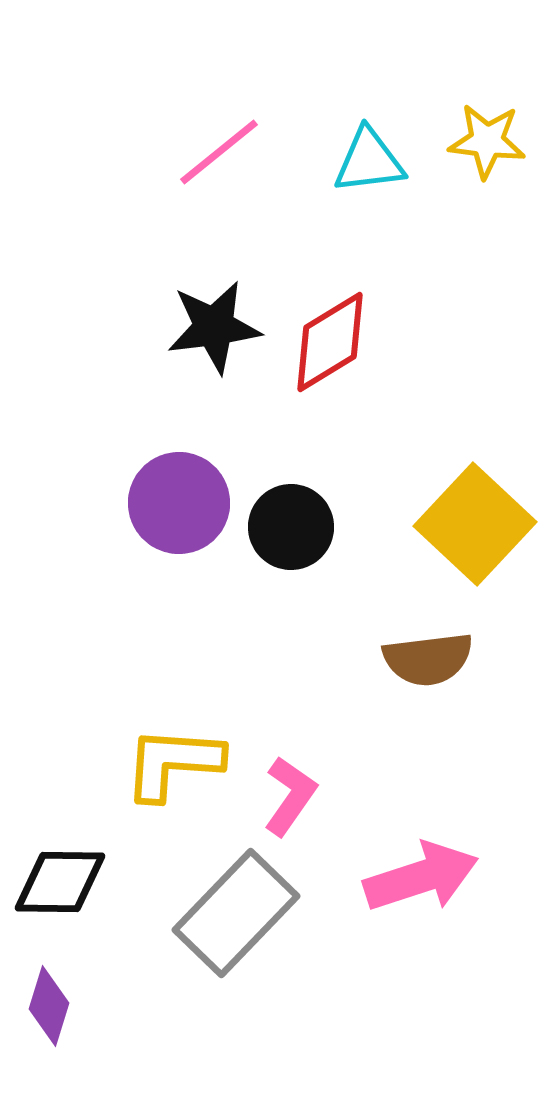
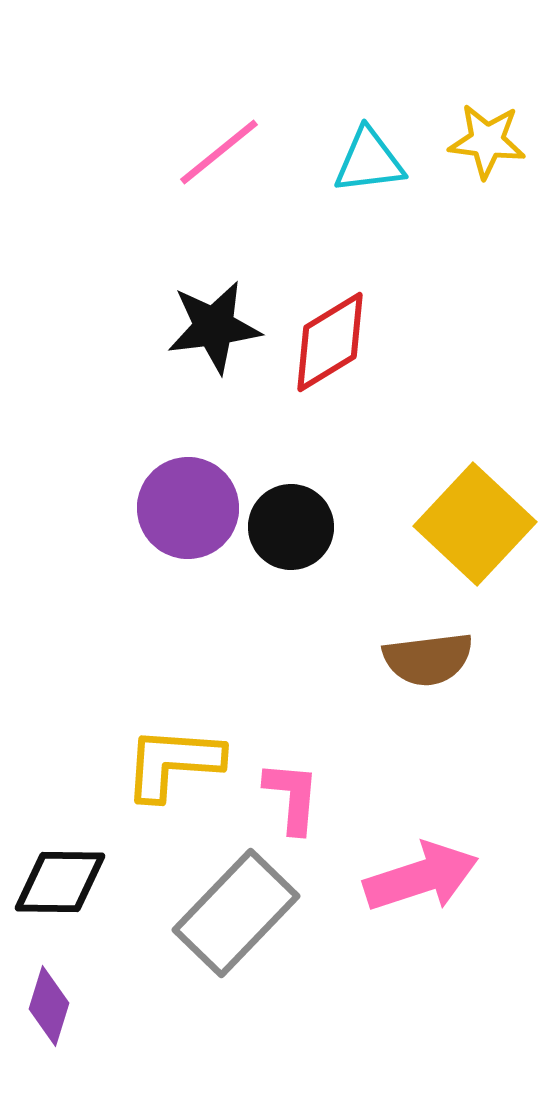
purple circle: moved 9 px right, 5 px down
pink L-shape: moved 2 px right, 1 px down; rotated 30 degrees counterclockwise
